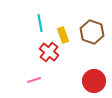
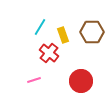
cyan line: moved 4 px down; rotated 42 degrees clockwise
brown hexagon: rotated 20 degrees counterclockwise
red cross: moved 1 px down
red circle: moved 13 px left
